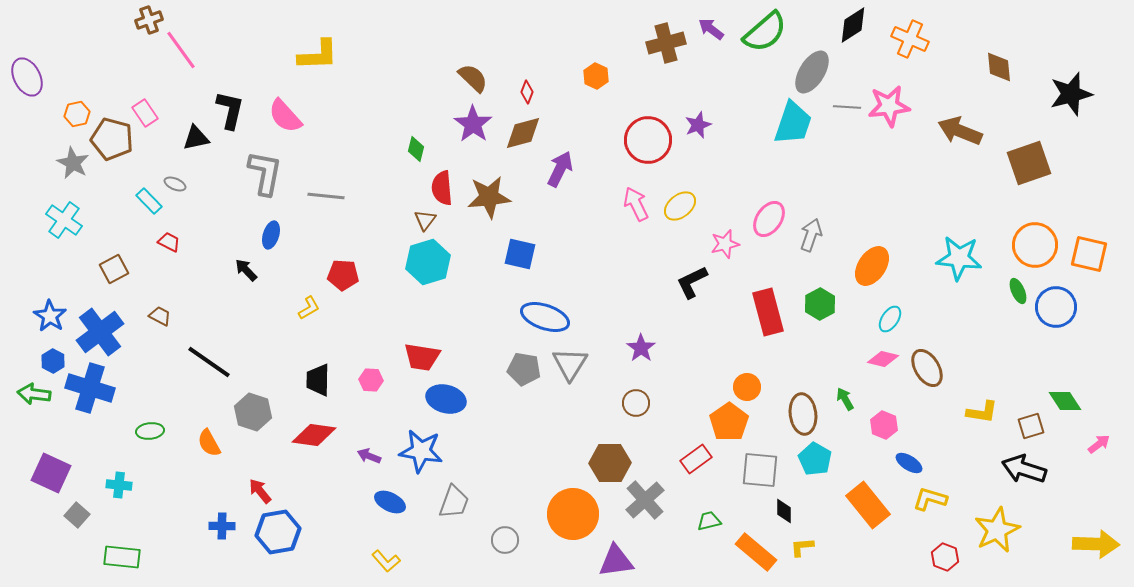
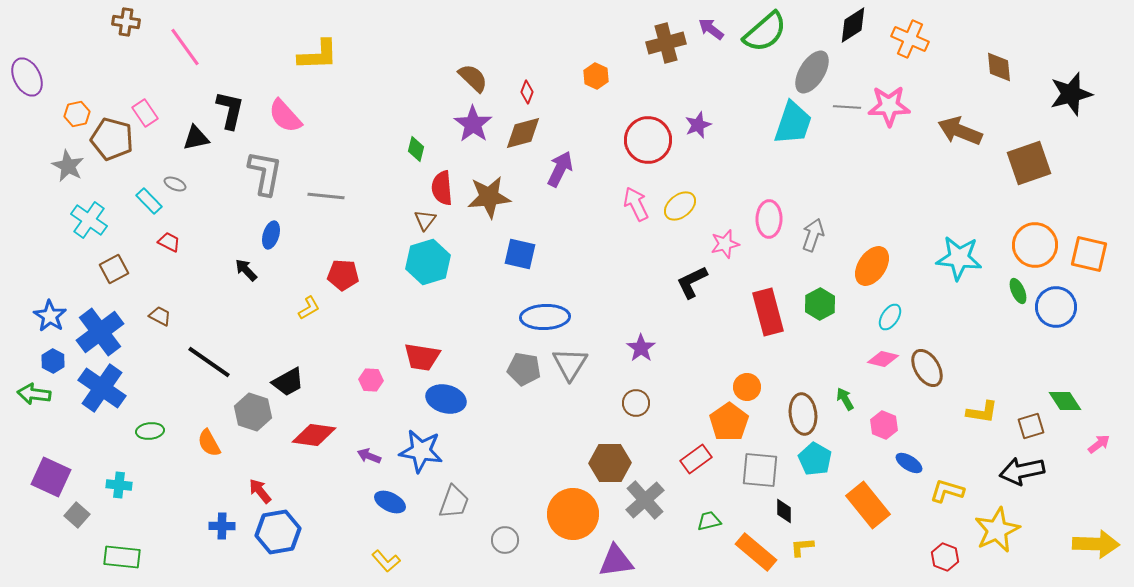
brown cross at (149, 20): moved 23 px left, 2 px down; rotated 28 degrees clockwise
pink line at (181, 50): moved 4 px right, 3 px up
pink star at (889, 106): rotated 6 degrees clockwise
gray star at (73, 163): moved 5 px left, 3 px down
pink ellipse at (769, 219): rotated 33 degrees counterclockwise
cyan cross at (64, 220): moved 25 px right
gray arrow at (811, 235): moved 2 px right
blue ellipse at (545, 317): rotated 21 degrees counterclockwise
cyan ellipse at (890, 319): moved 2 px up
black trapezoid at (318, 380): moved 30 px left, 2 px down; rotated 120 degrees counterclockwise
blue cross at (90, 388): moved 12 px right; rotated 18 degrees clockwise
black arrow at (1024, 469): moved 2 px left, 2 px down; rotated 30 degrees counterclockwise
purple square at (51, 473): moved 4 px down
yellow L-shape at (930, 499): moved 17 px right, 8 px up
